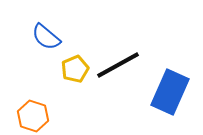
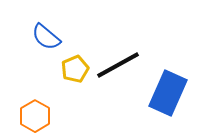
blue rectangle: moved 2 px left, 1 px down
orange hexagon: moved 2 px right; rotated 12 degrees clockwise
